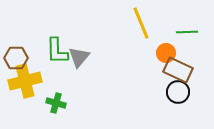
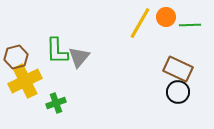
yellow line: moved 1 px left; rotated 52 degrees clockwise
green line: moved 3 px right, 7 px up
orange circle: moved 36 px up
brown hexagon: moved 1 px up; rotated 15 degrees counterclockwise
brown rectangle: moved 1 px up
yellow cross: rotated 12 degrees counterclockwise
green cross: rotated 36 degrees counterclockwise
